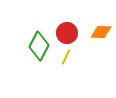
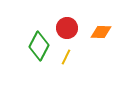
red circle: moved 5 px up
